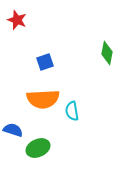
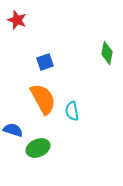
orange semicircle: rotated 116 degrees counterclockwise
